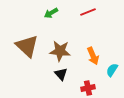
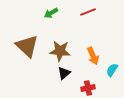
black triangle: moved 3 px right, 1 px up; rotated 32 degrees clockwise
